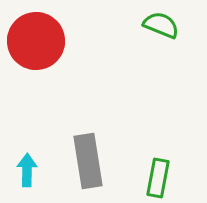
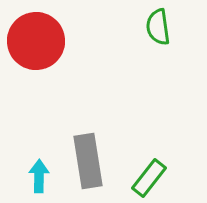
green semicircle: moved 3 px left, 2 px down; rotated 120 degrees counterclockwise
cyan arrow: moved 12 px right, 6 px down
green rectangle: moved 9 px left; rotated 27 degrees clockwise
